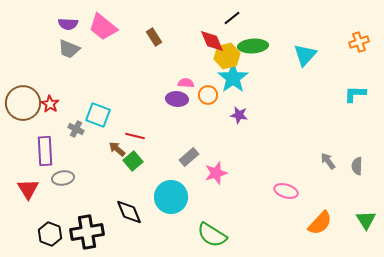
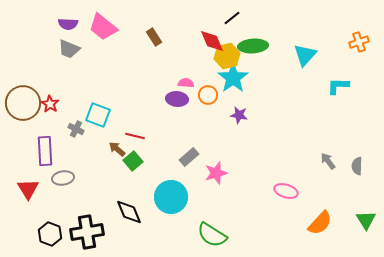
cyan L-shape: moved 17 px left, 8 px up
